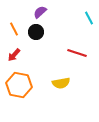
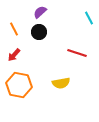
black circle: moved 3 px right
